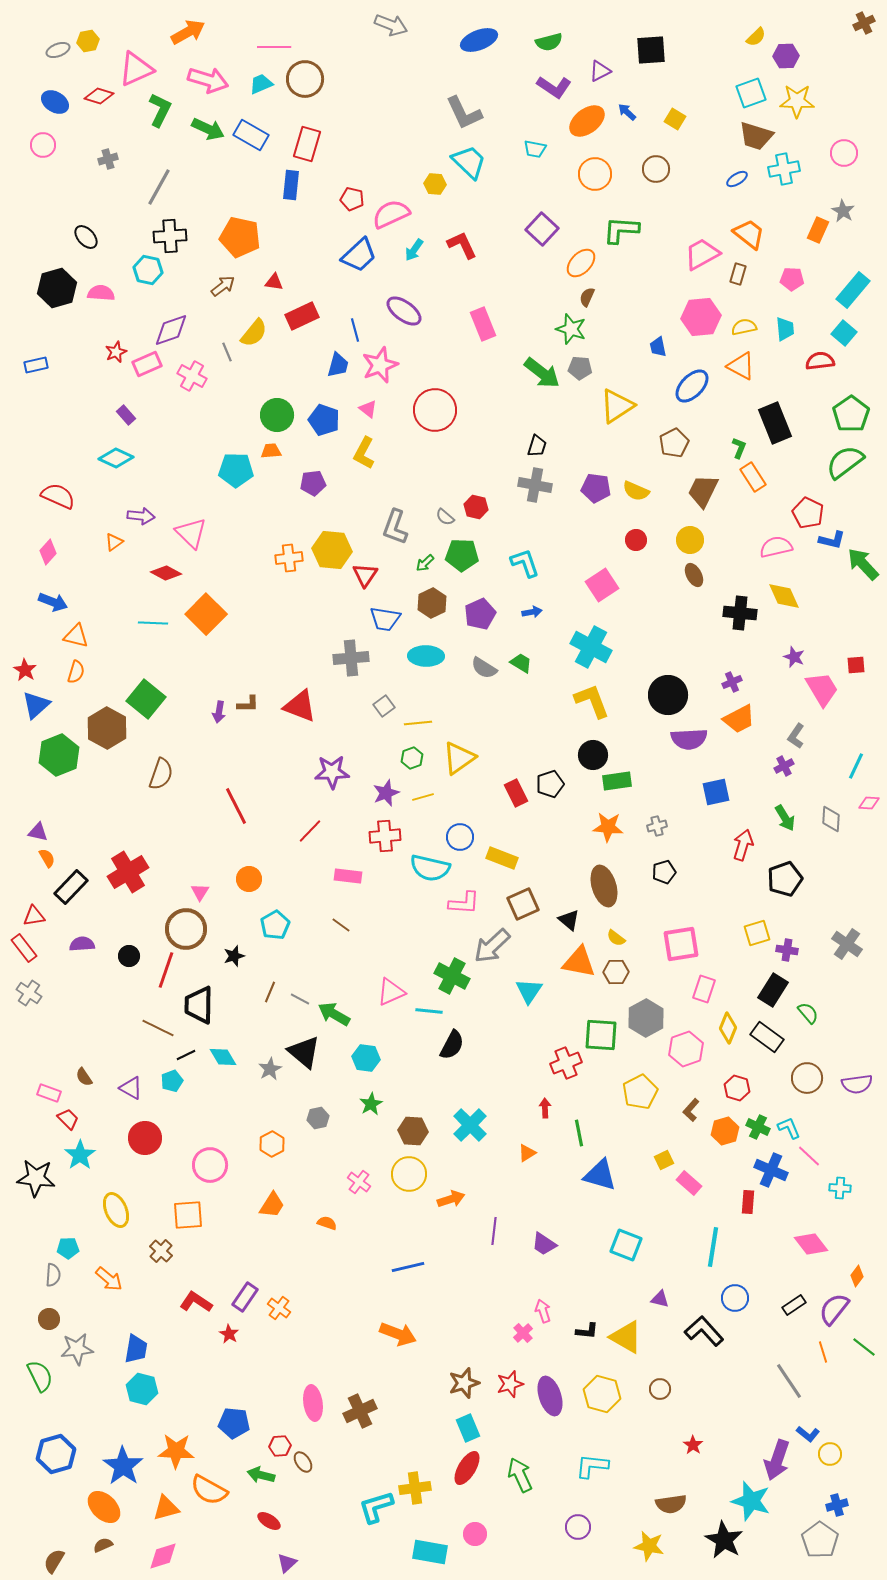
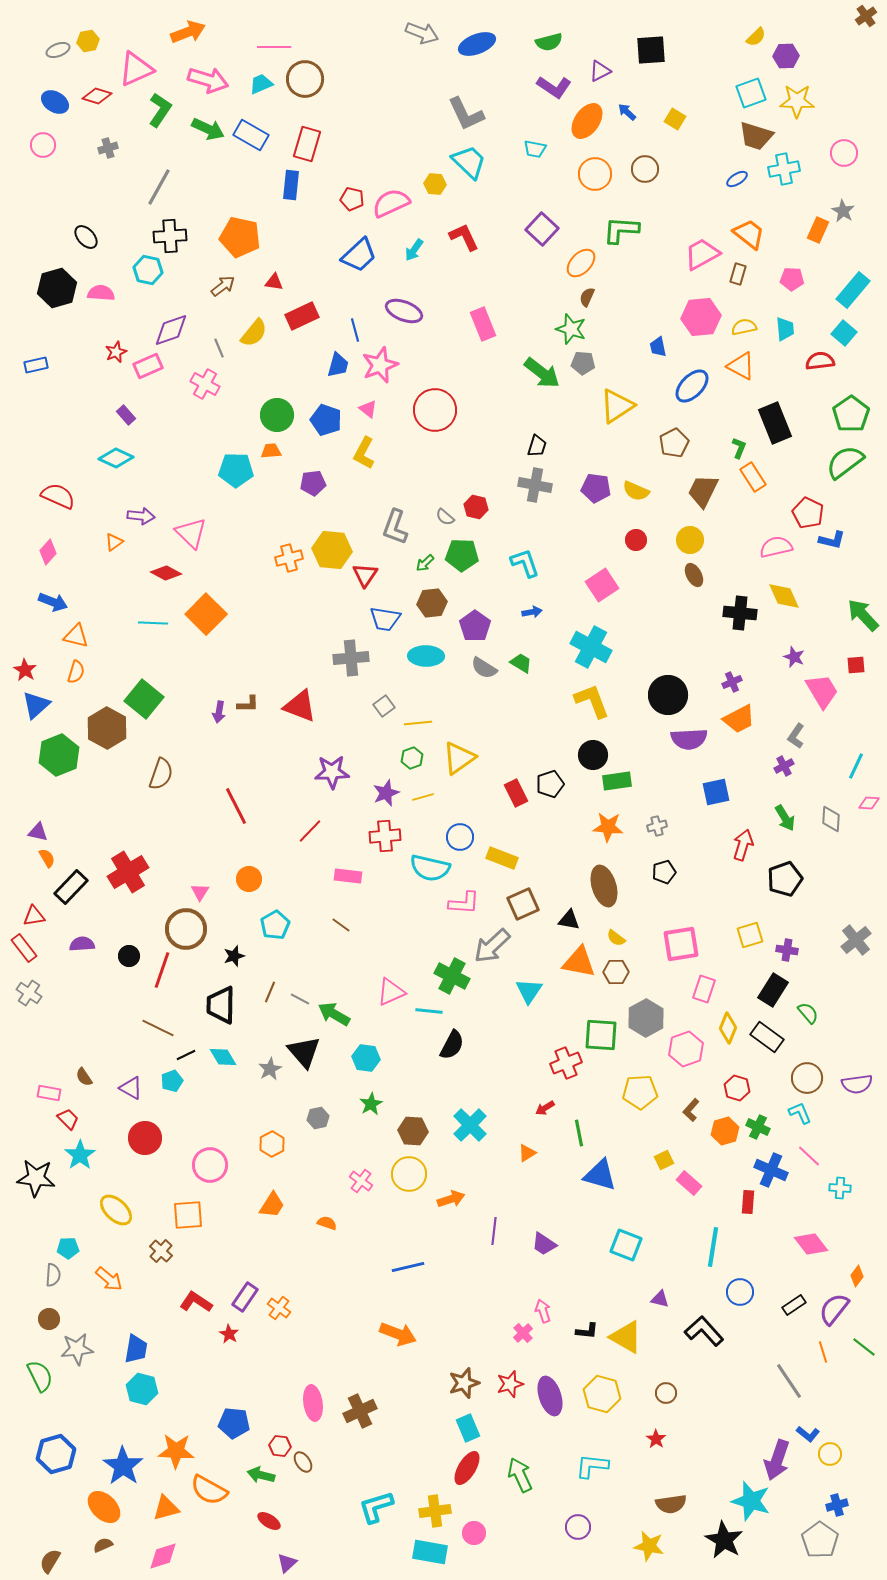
brown cross at (864, 23): moved 2 px right, 7 px up; rotated 10 degrees counterclockwise
gray arrow at (391, 25): moved 31 px right, 8 px down
orange arrow at (188, 32): rotated 8 degrees clockwise
blue ellipse at (479, 40): moved 2 px left, 4 px down
red diamond at (99, 96): moved 2 px left
green L-shape at (160, 110): rotated 8 degrees clockwise
gray L-shape at (464, 113): moved 2 px right, 1 px down
orange ellipse at (587, 121): rotated 18 degrees counterclockwise
gray cross at (108, 159): moved 11 px up
brown circle at (656, 169): moved 11 px left
pink semicircle at (391, 214): moved 11 px up
red L-shape at (462, 245): moved 2 px right, 8 px up
purple ellipse at (404, 311): rotated 15 degrees counterclockwise
gray line at (227, 352): moved 8 px left, 4 px up
pink rectangle at (147, 364): moved 1 px right, 2 px down
gray pentagon at (580, 368): moved 3 px right, 5 px up
pink cross at (192, 376): moved 13 px right, 8 px down
blue pentagon at (324, 420): moved 2 px right
orange cross at (289, 558): rotated 8 degrees counterclockwise
green arrow at (863, 564): moved 51 px down
brown hexagon at (432, 603): rotated 20 degrees clockwise
purple pentagon at (480, 614): moved 5 px left, 12 px down; rotated 12 degrees counterclockwise
pink trapezoid at (822, 689): moved 2 px down
green square at (146, 699): moved 2 px left
black triangle at (569, 920): rotated 30 degrees counterclockwise
yellow square at (757, 933): moved 7 px left, 2 px down
gray cross at (847, 944): moved 9 px right, 4 px up; rotated 16 degrees clockwise
red line at (166, 970): moved 4 px left
black trapezoid at (199, 1005): moved 22 px right
black triangle at (304, 1052): rotated 9 degrees clockwise
yellow pentagon at (640, 1092): rotated 24 degrees clockwise
pink rectangle at (49, 1093): rotated 10 degrees counterclockwise
red arrow at (545, 1108): rotated 120 degrees counterclockwise
cyan L-shape at (789, 1128): moved 11 px right, 15 px up
pink cross at (359, 1182): moved 2 px right, 1 px up
yellow ellipse at (116, 1210): rotated 24 degrees counterclockwise
blue circle at (735, 1298): moved 5 px right, 6 px up
brown circle at (660, 1389): moved 6 px right, 4 px down
red star at (693, 1445): moved 37 px left, 6 px up
red hexagon at (280, 1446): rotated 10 degrees clockwise
yellow cross at (415, 1488): moved 20 px right, 23 px down
pink circle at (475, 1534): moved 1 px left, 1 px up
brown semicircle at (54, 1561): moved 4 px left
